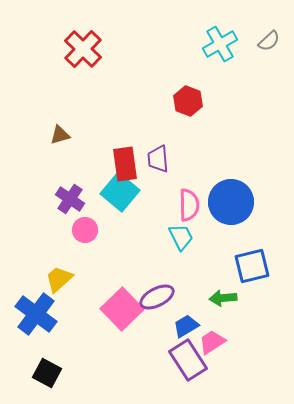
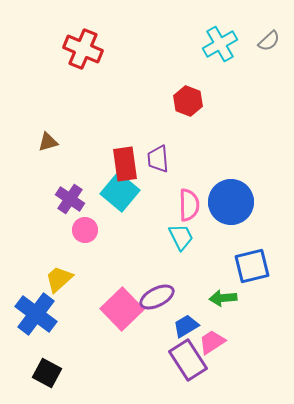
red cross: rotated 21 degrees counterclockwise
brown triangle: moved 12 px left, 7 px down
